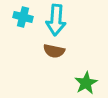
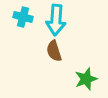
brown semicircle: rotated 60 degrees clockwise
green star: moved 4 px up; rotated 10 degrees clockwise
